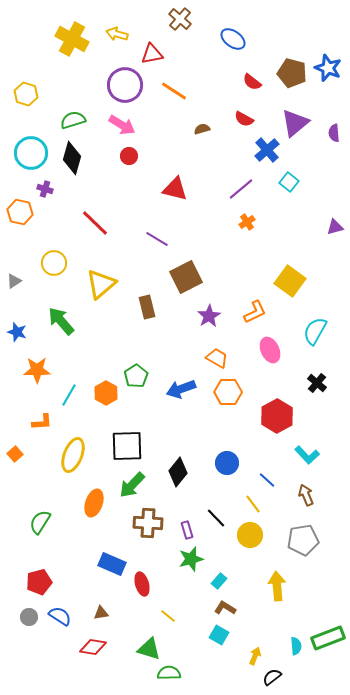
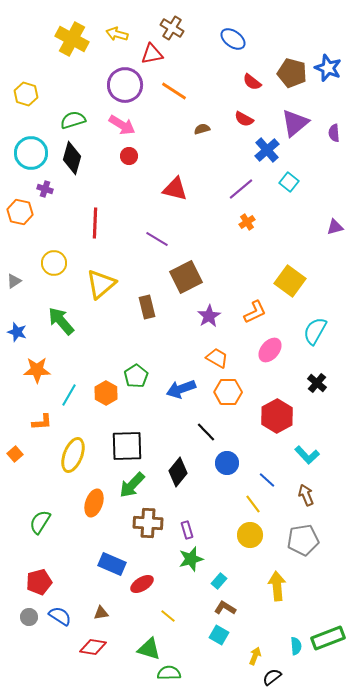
brown cross at (180, 19): moved 8 px left, 9 px down; rotated 10 degrees counterclockwise
red line at (95, 223): rotated 48 degrees clockwise
pink ellipse at (270, 350): rotated 65 degrees clockwise
black line at (216, 518): moved 10 px left, 86 px up
red ellipse at (142, 584): rotated 75 degrees clockwise
